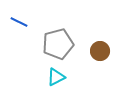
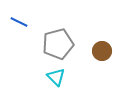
brown circle: moved 2 px right
cyan triangle: rotated 48 degrees counterclockwise
